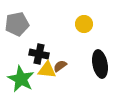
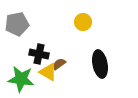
yellow circle: moved 1 px left, 2 px up
brown semicircle: moved 1 px left, 2 px up
yellow triangle: moved 1 px right, 2 px down; rotated 24 degrees clockwise
green star: rotated 20 degrees counterclockwise
